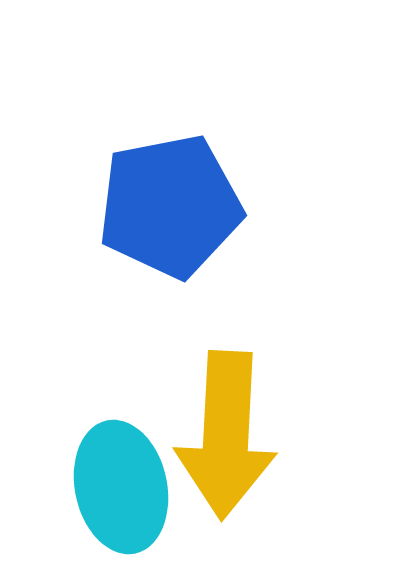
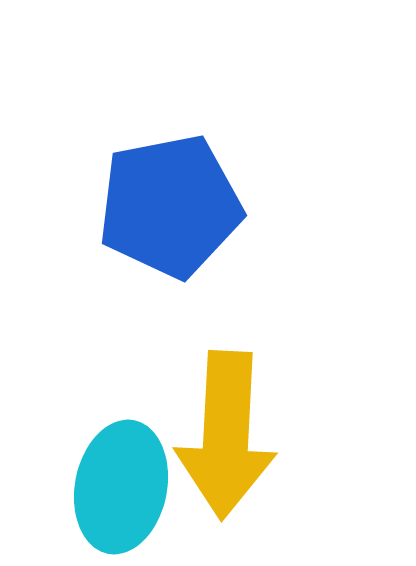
cyan ellipse: rotated 23 degrees clockwise
